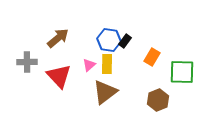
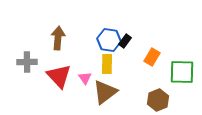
brown arrow: rotated 45 degrees counterclockwise
pink triangle: moved 4 px left, 13 px down; rotated 24 degrees counterclockwise
